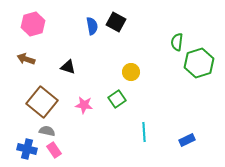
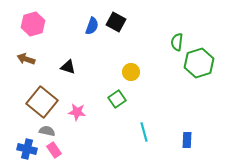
blue semicircle: rotated 30 degrees clockwise
pink star: moved 7 px left, 7 px down
cyan line: rotated 12 degrees counterclockwise
blue rectangle: rotated 63 degrees counterclockwise
